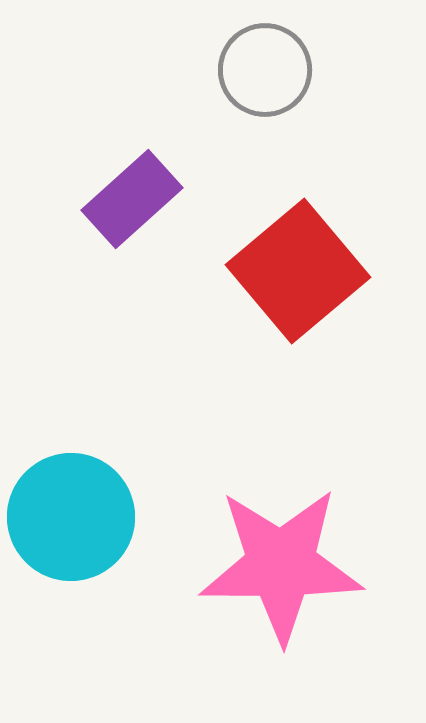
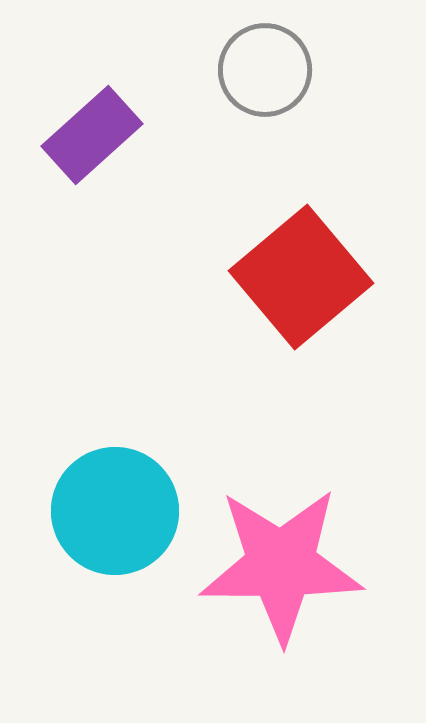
purple rectangle: moved 40 px left, 64 px up
red square: moved 3 px right, 6 px down
cyan circle: moved 44 px right, 6 px up
